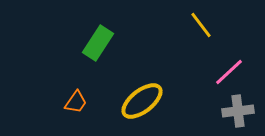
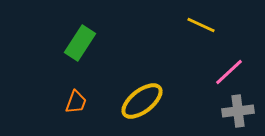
yellow line: rotated 28 degrees counterclockwise
green rectangle: moved 18 px left
orange trapezoid: rotated 15 degrees counterclockwise
